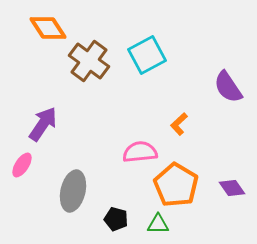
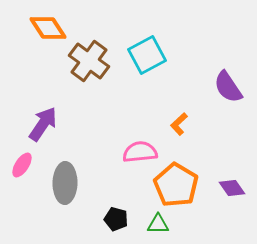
gray ellipse: moved 8 px left, 8 px up; rotated 12 degrees counterclockwise
